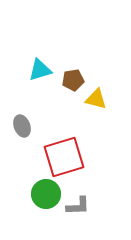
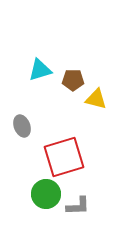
brown pentagon: rotated 10 degrees clockwise
